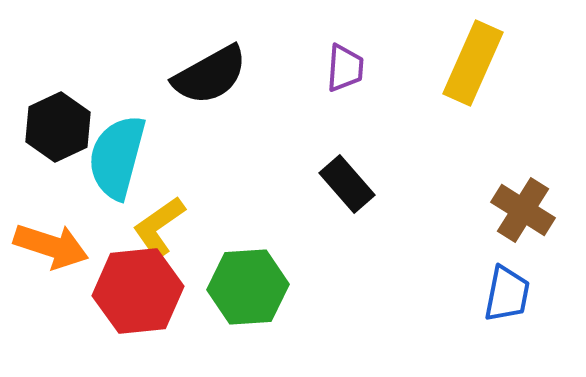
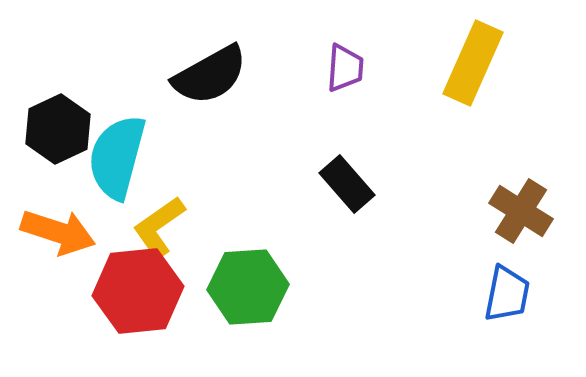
black hexagon: moved 2 px down
brown cross: moved 2 px left, 1 px down
orange arrow: moved 7 px right, 14 px up
